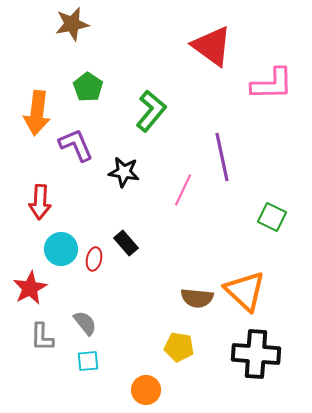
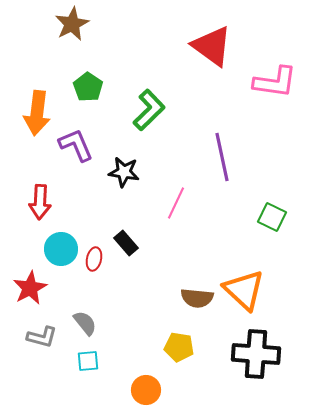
brown star: rotated 16 degrees counterclockwise
pink L-shape: moved 3 px right, 2 px up; rotated 9 degrees clockwise
green L-shape: moved 2 px left, 1 px up; rotated 6 degrees clockwise
pink line: moved 7 px left, 13 px down
orange triangle: moved 1 px left, 1 px up
gray L-shape: rotated 76 degrees counterclockwise
